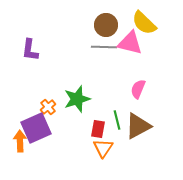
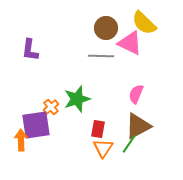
brown circle: moved 3 px down
pink triangle: rotated 12 degrees clockwise
gray line: moved 3 px left, 9 px down
pink semicircle: moved 2 px left, 5 px down
orange cross: moved 3 px right
green line: moved 12 px right, 24 px down; rotated 48 degrees clockwise
purple square: moved 3 px up; rotated 16 degrees clockwise
orange arrow: moved 1 px right, 1 px up
